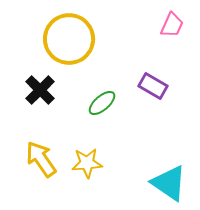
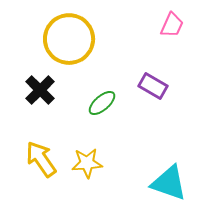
cyan triangle: rotated 15 degrees counterclockwise
